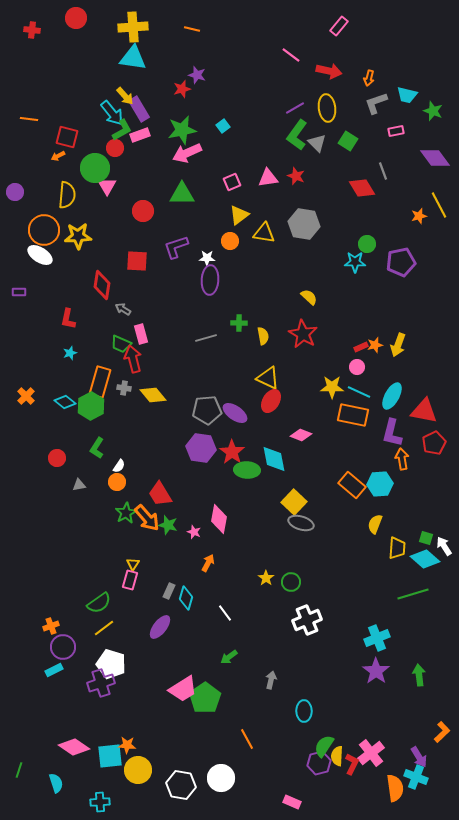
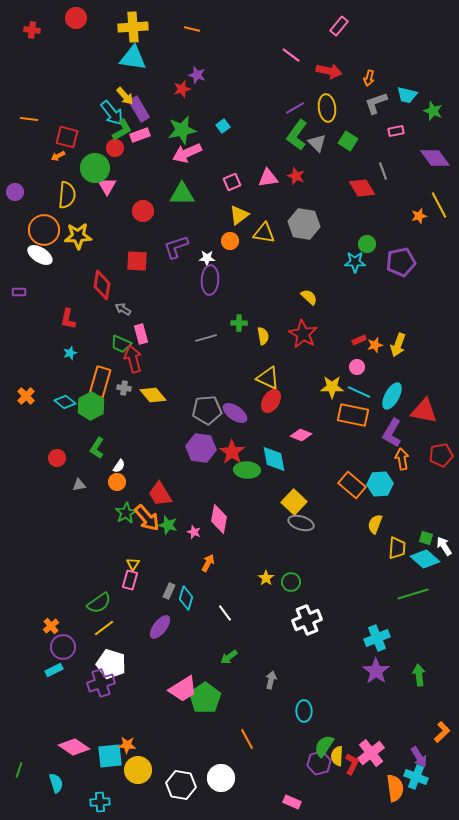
red rectangle at (361, 347): moved 2 px left, 7 px up
purple L-shape at (392, 433): rotated 16 degrees clockwise
red pentagon at (434, 443): moved 7 px right, 12 px down; rotated 15 degrees clockwise
orange cross at (51, 626): rotated 21 degrees counterclockwise
